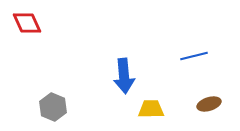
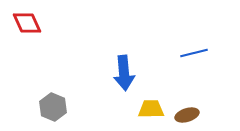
blue line: moved 3 px up
blue arrow: moved 3 px up
brown ellipse: moved 22 px left, 11 px down
